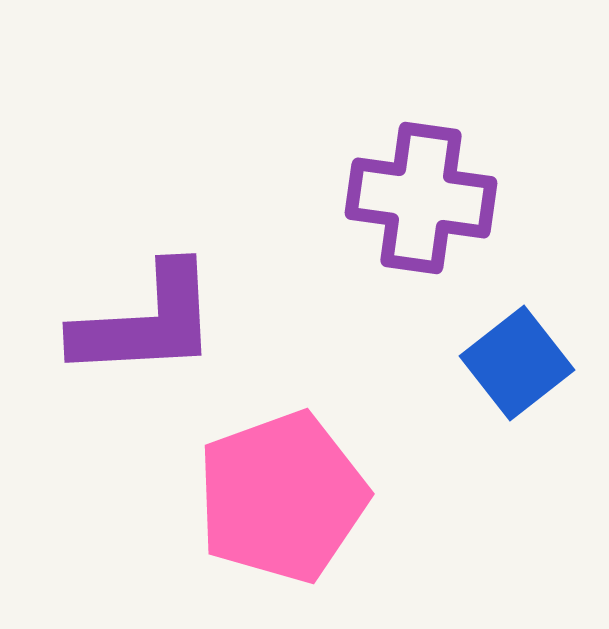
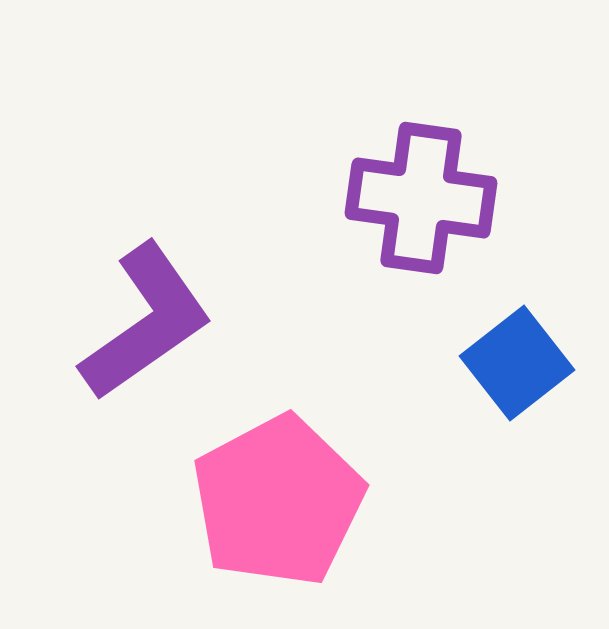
purple L-shape: rotated 32 degrees counterclockwise
pink pentagon: moved 4 px left, 4 px down; rotated 8 degrees counterclockwise
